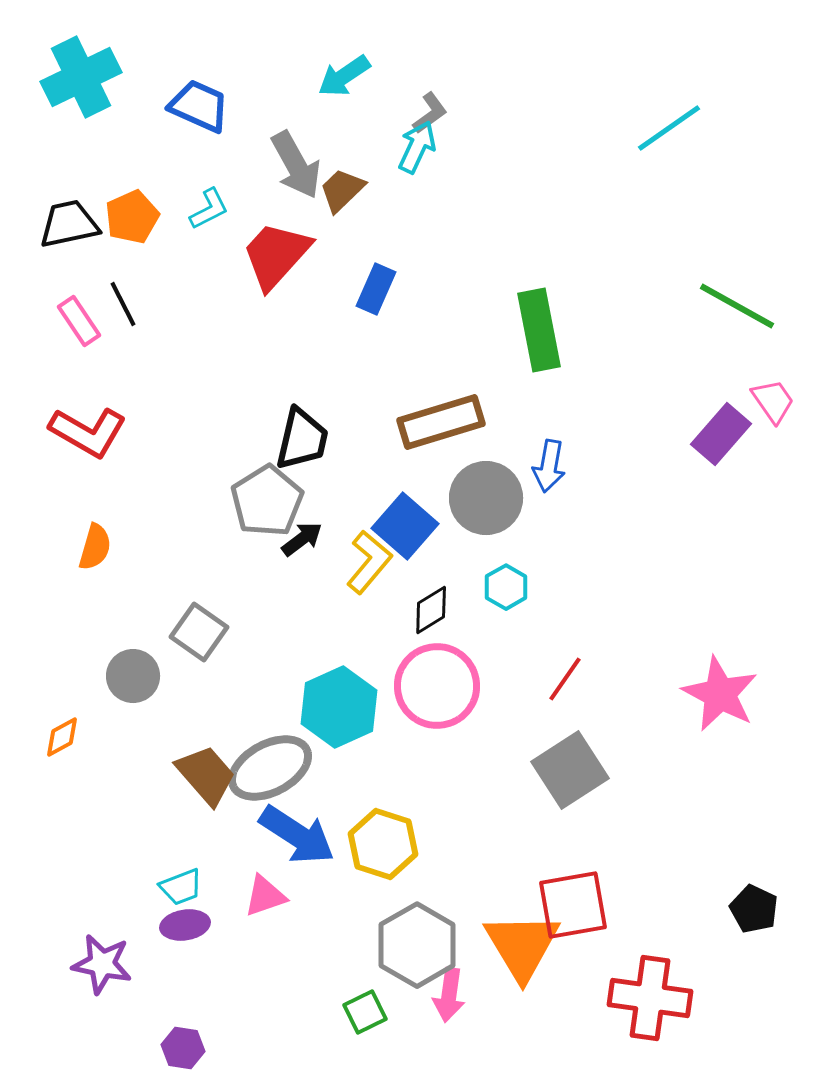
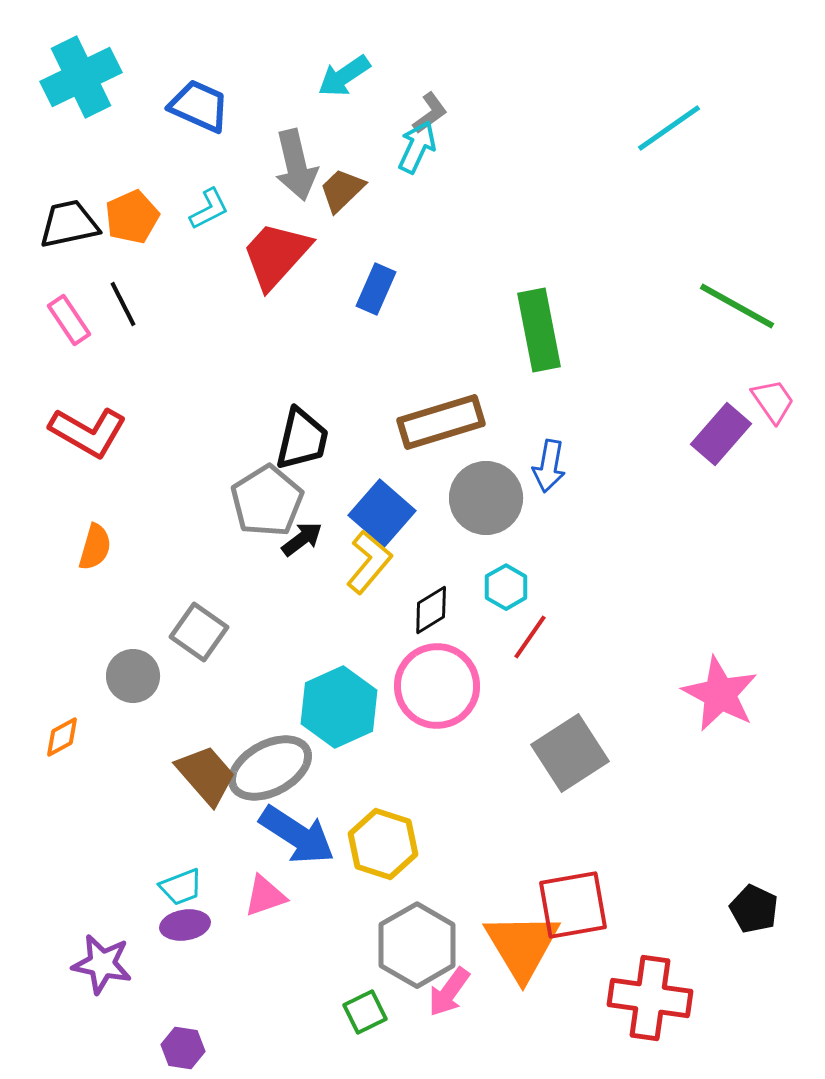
gray arrow at (296, 165): rotated 16 degrees clockwise
pink rectangle at (79, 321): moved 10 px left, 1 px up
blue square at (405, 526): moved 23 px left, 13 px up
red line at (565, 679): moved 35 px left, 42 px up
gray square at (570, 770): moved 17 px up
pink arrow at (449, 995): moved 3 px up; rotated 28 degrees clockwise
